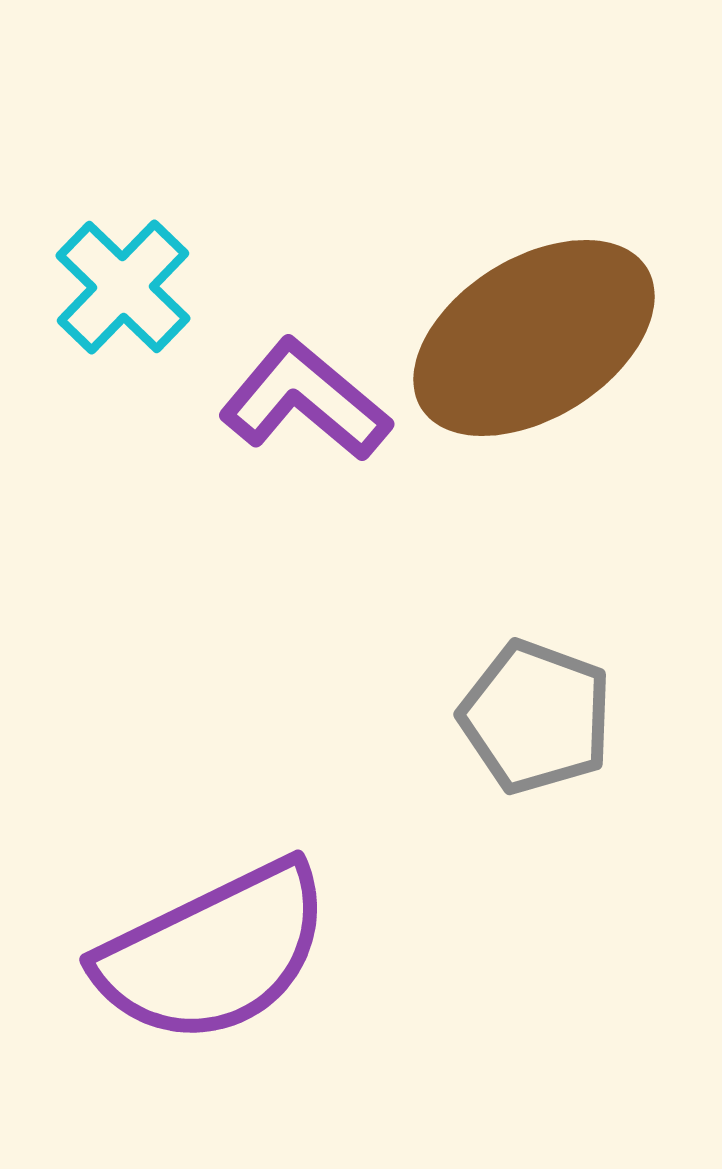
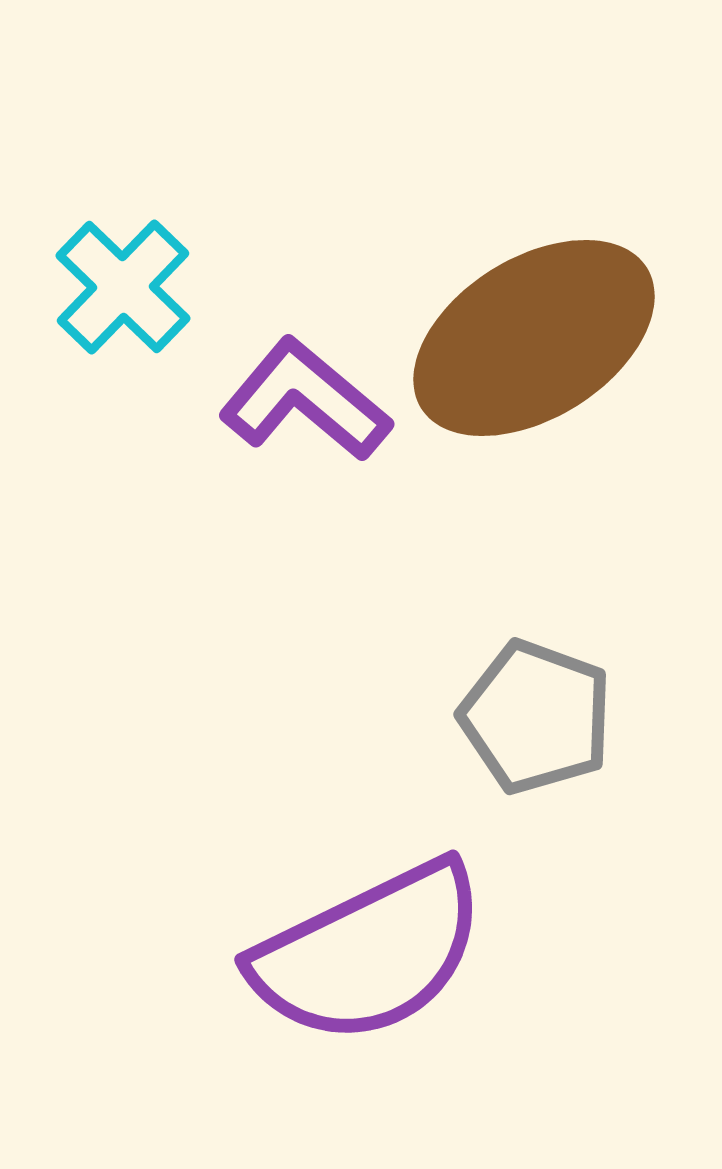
purple semicircle: moved 155 px right
